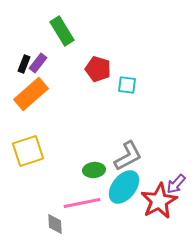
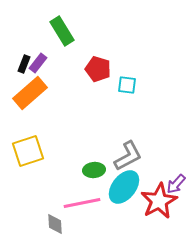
orange rectangle: moved 1 px left, 1 px up
